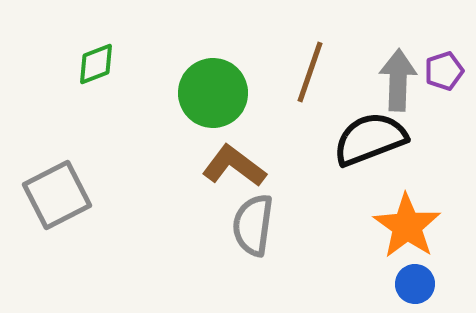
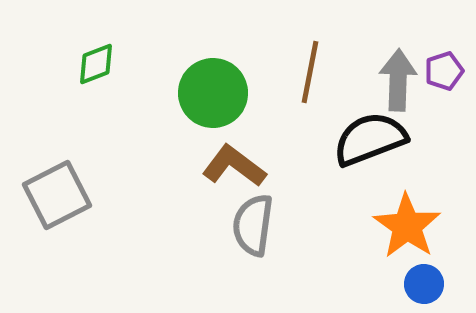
brown line: rotated 8 degrees counterclockwise
blue circle: moved 9 px right
